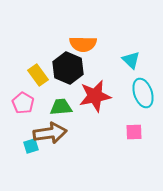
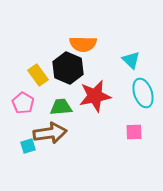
cyan square: moved 3 px left
